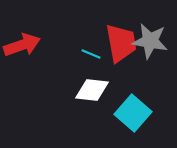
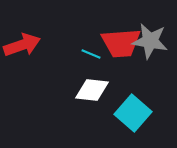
red trapezoid: rotated 96 degrees clockwise
